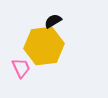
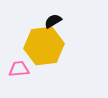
pink trapezoid: moved 2 px left, 1 px down; rotated 70 degrees counterclockwise
